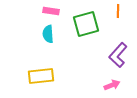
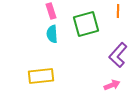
pink rectangle: rotated 63 degrees clockwise
cyan semicircle: moved 4 px right
